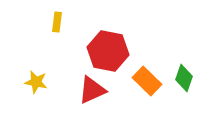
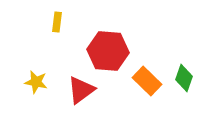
red hexagon: rotated 6 degrees counterclockwise
red triangle: moved 11 px left; rotated 12 degrees counterclockwise
